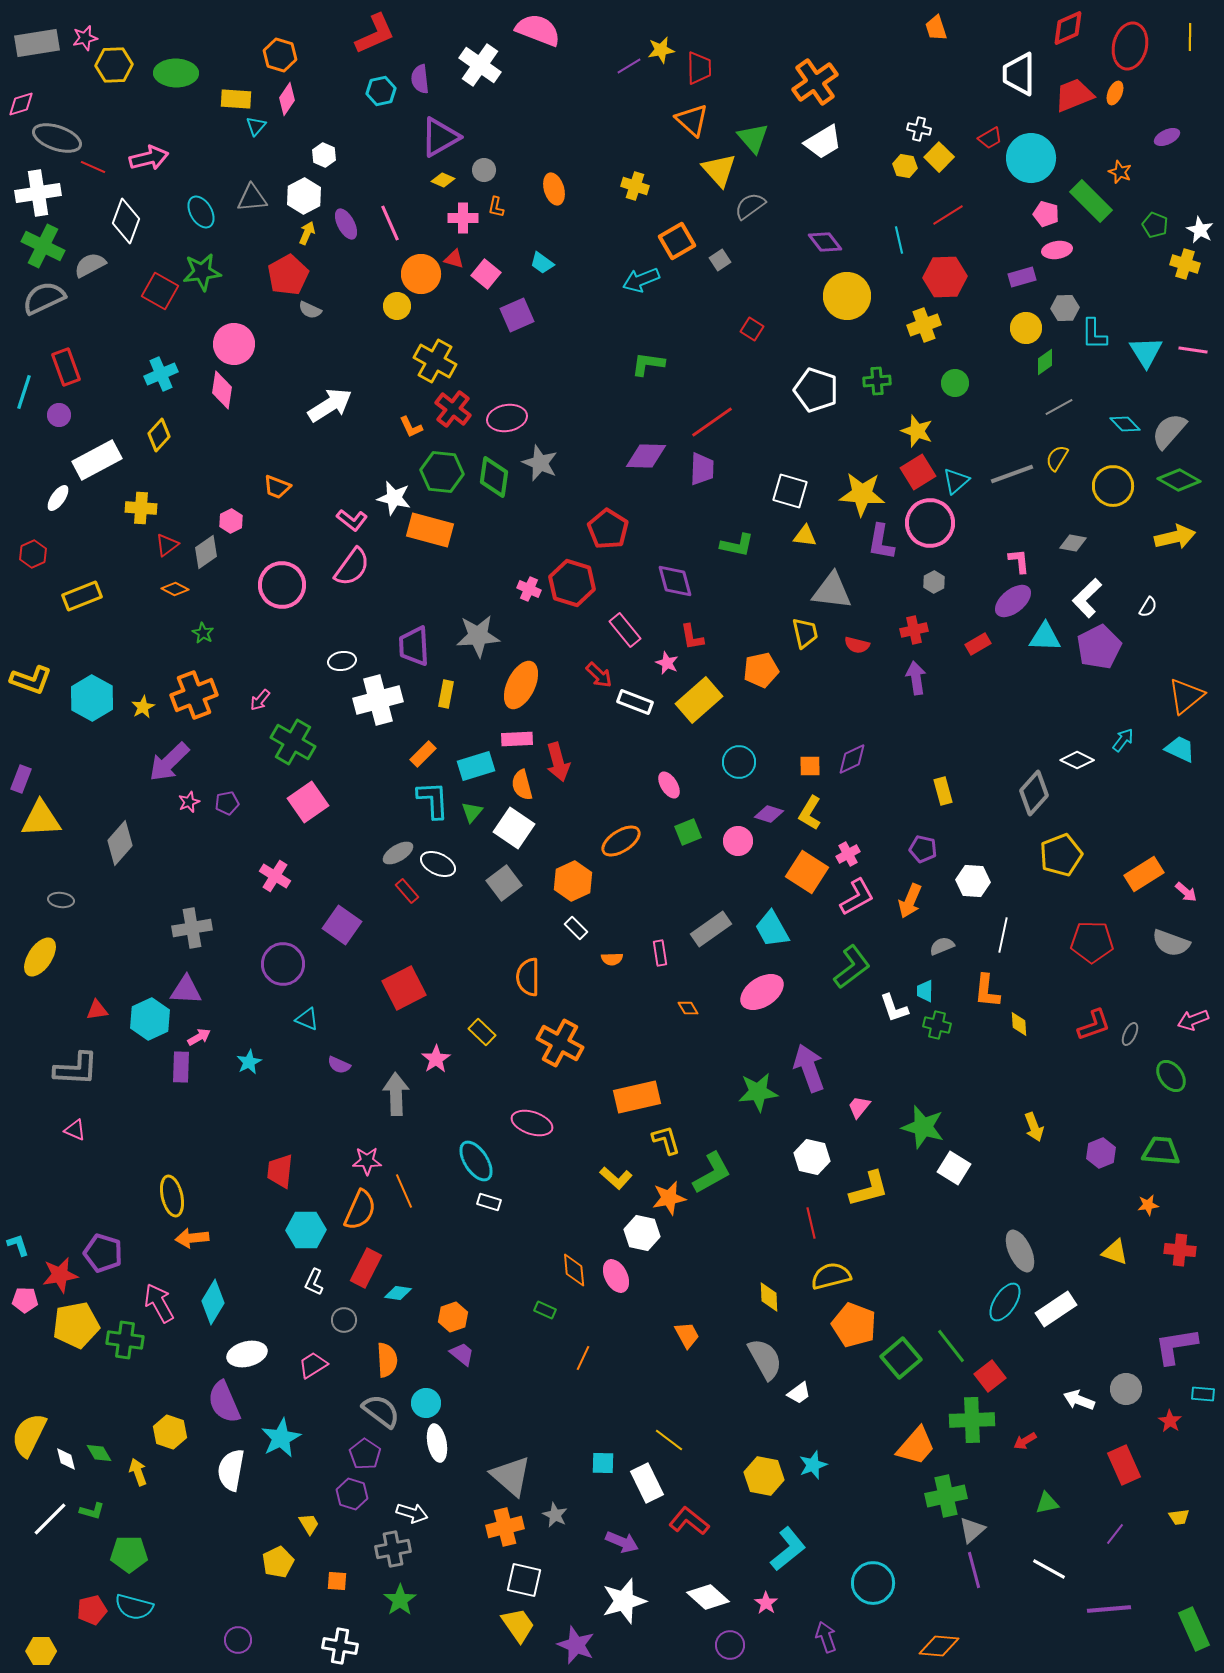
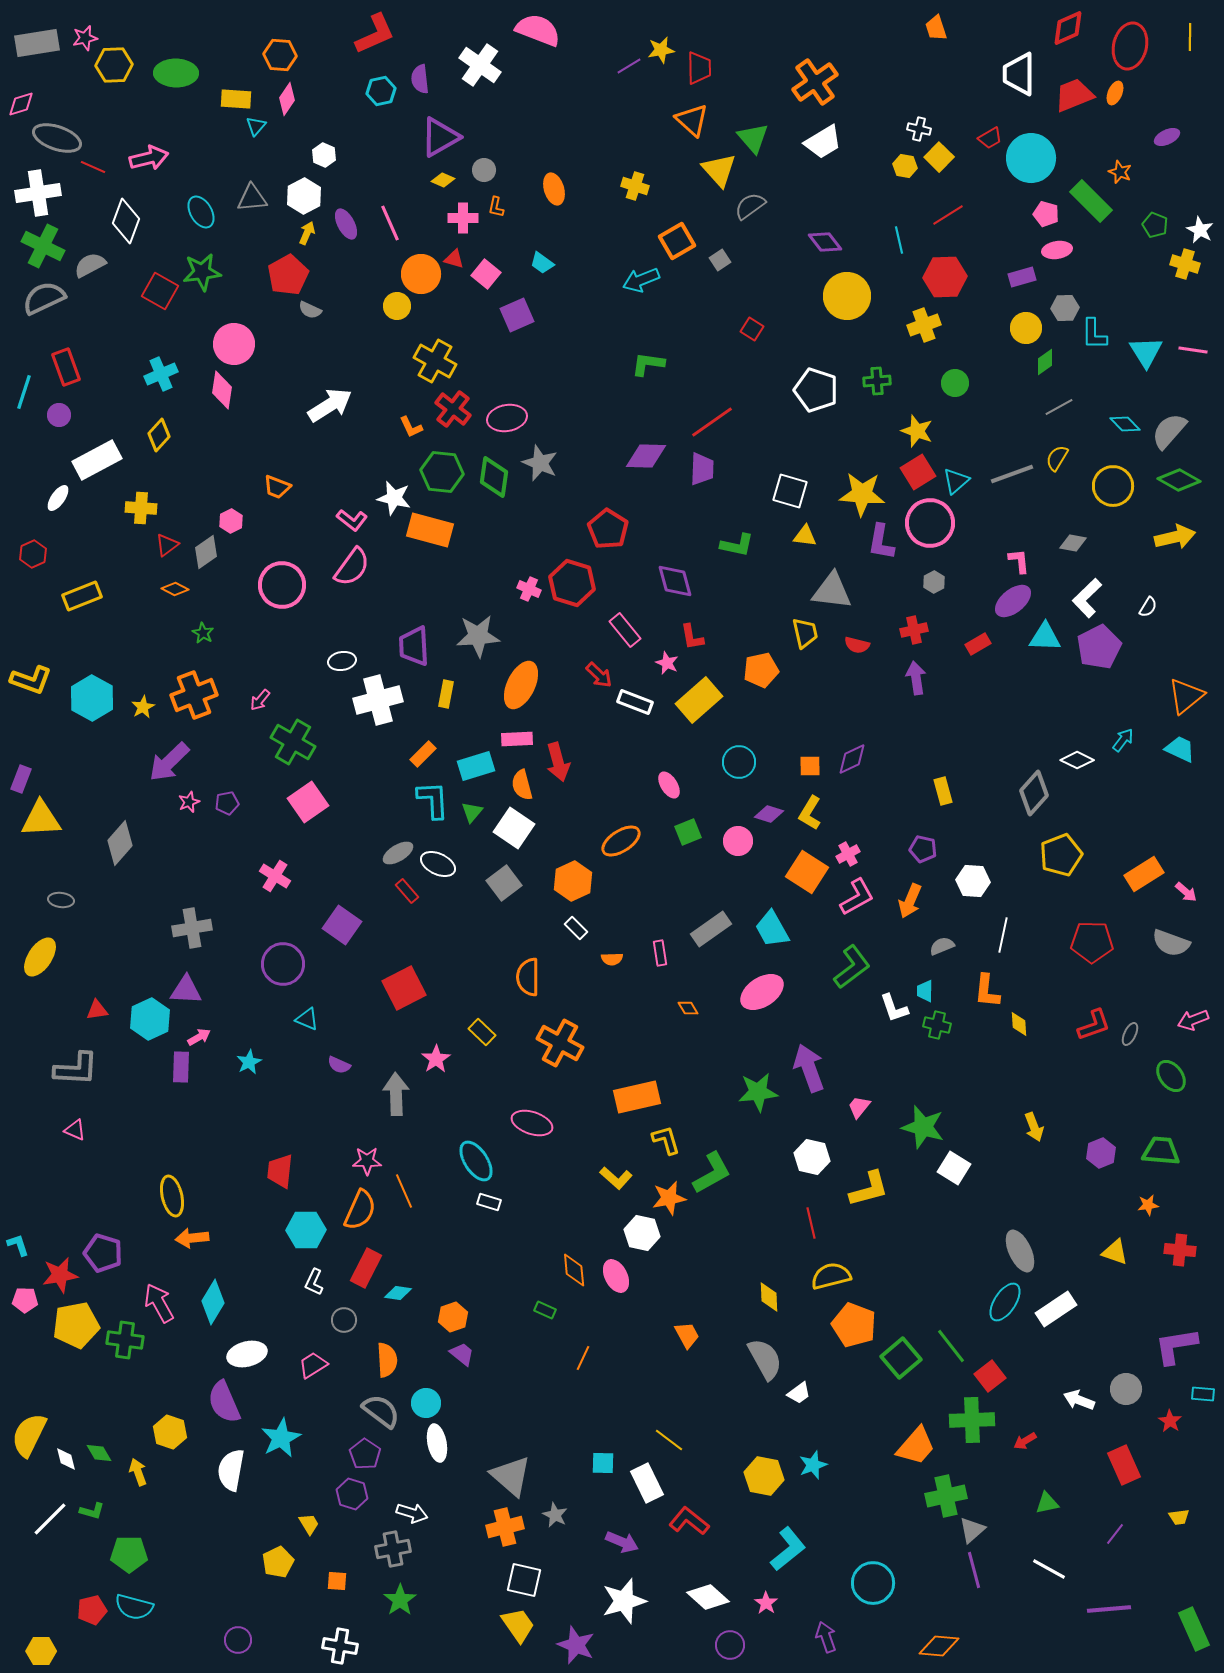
orange hexagon at (280, 55): rotated 12 degrees counterclockwise
